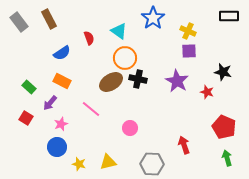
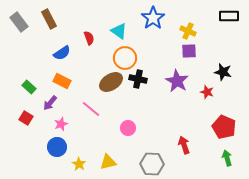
pink circle: moved 2 px left
yellow star: rotated 16 degrees clockwise
